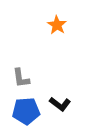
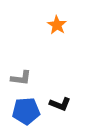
gray L-shape: rotated 75 degrees counterclockwise
black L-shape: rotated 15 degrees counterclockwise
